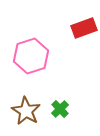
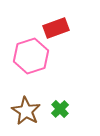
red rectangle: moved 28 px left
